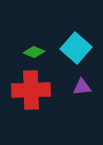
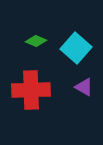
green diamond: moved 2 px right, 11 px up
purple triangle: moved 2 px right; rotated 36 degrees clockwise
